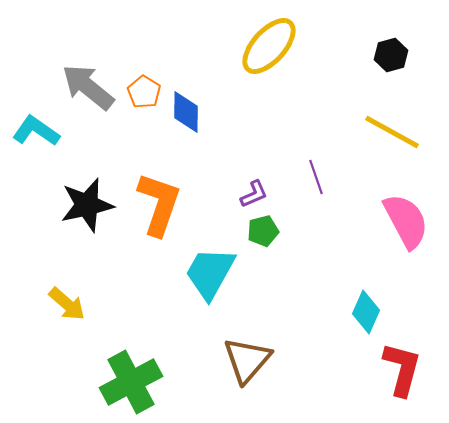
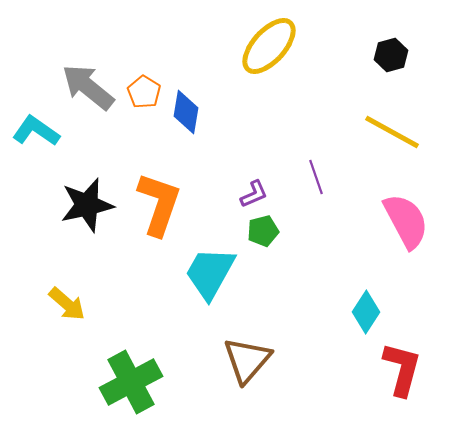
blue diamond: rotated 9 degrees clockwise
cyan diamond: rotated 9 degrees clockwise
